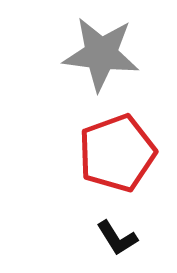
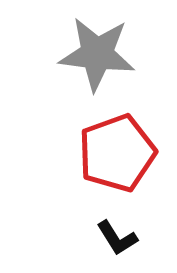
gray star: moved 4 px left
